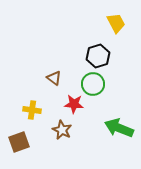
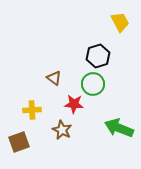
yellow trapezoid: moved 4 px right, 1 px up
yellow cross: rotated 12 degrees counterclockwise
